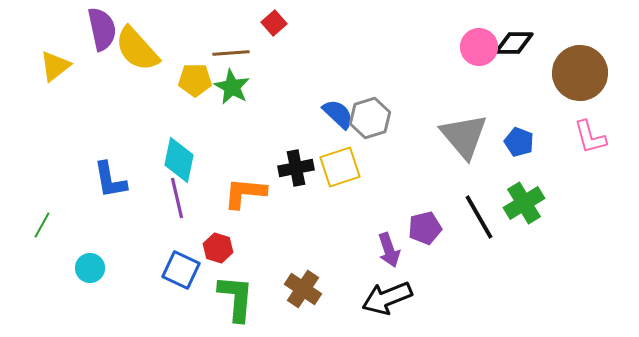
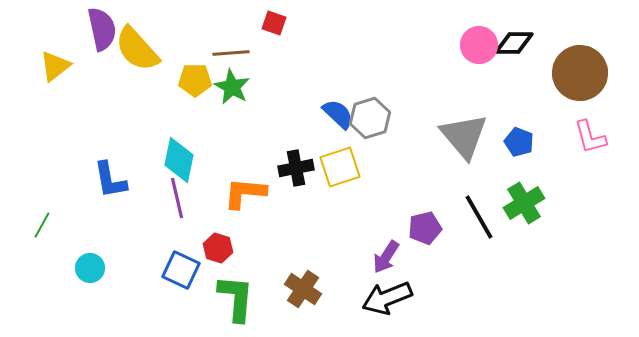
red square: rotated 30 degrees counterclockwise
pink circle: moved 2 px up
purple arrow: moved 3 px left, 7 px down; rotated 52 degrees clockwise
